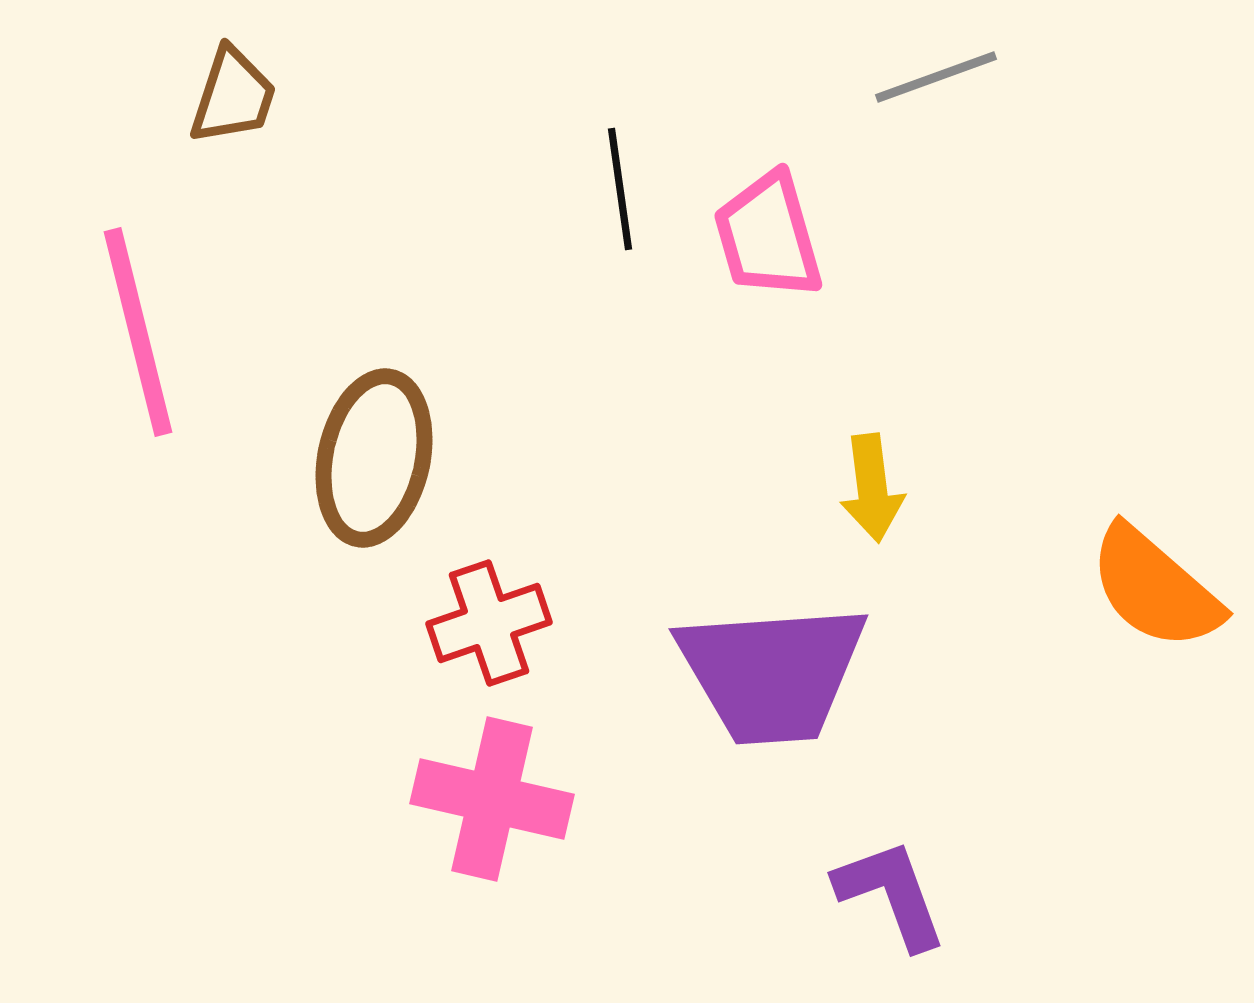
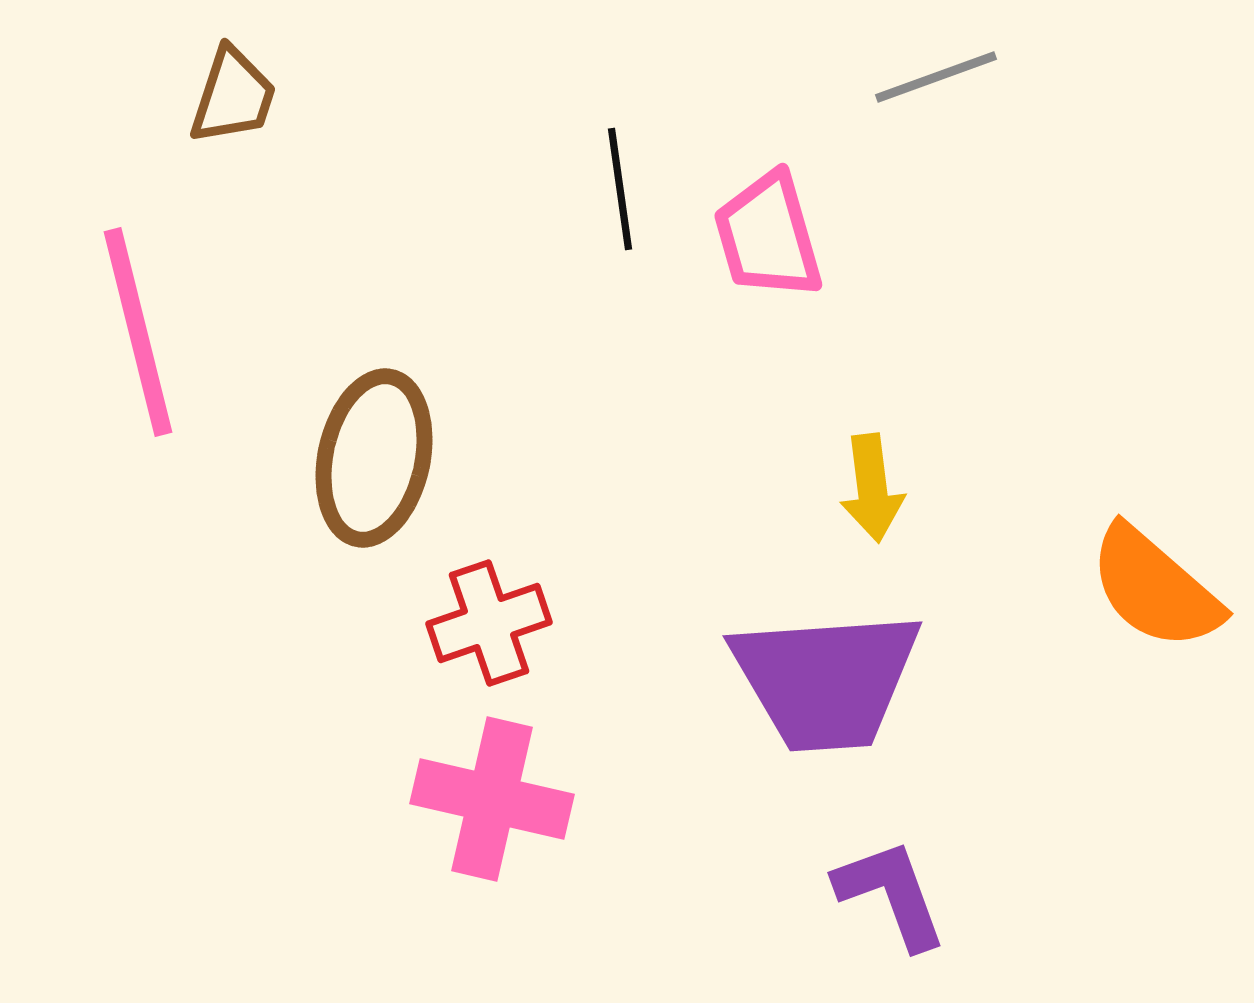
purple trapezoid: moved 54 px right, 7 px down
